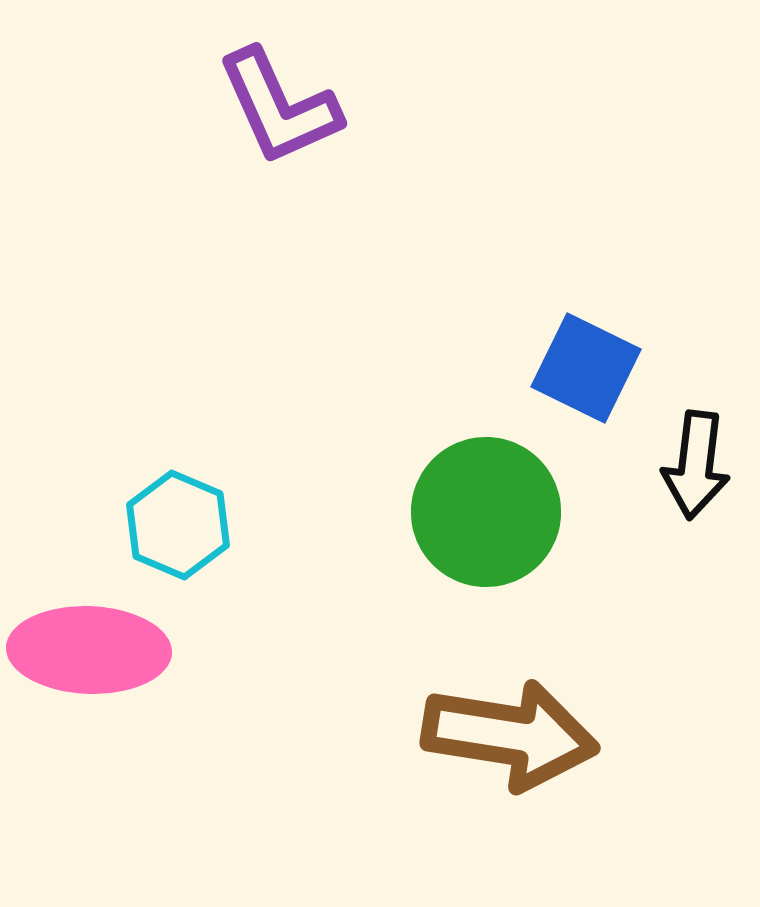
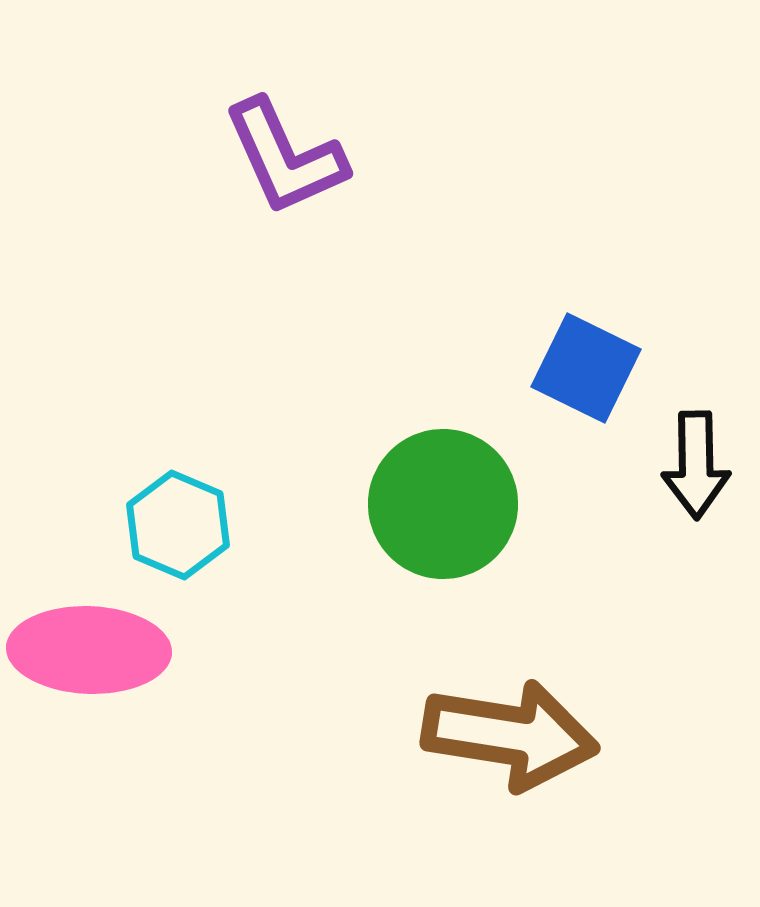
purple L-shape: moved 6 px right, 50 px down
black arrow: rotated 8 degrees counterclockwise
green circle: moved 43 px left, 8 px up
